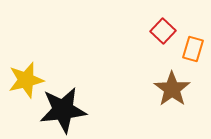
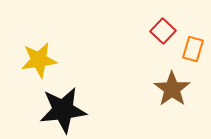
yellow star: moved 13 px right, 20 px up; rotated 6 degrees clockwise
